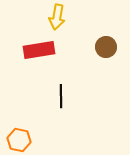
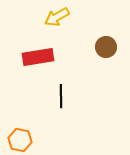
yellow arrow: rotated 50 degrees clockwise
red rectangle: moved 1 px left, 7 px down
orange hexagon: moved 1 px right
